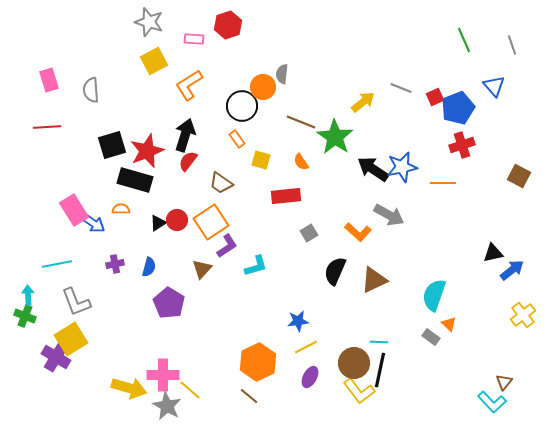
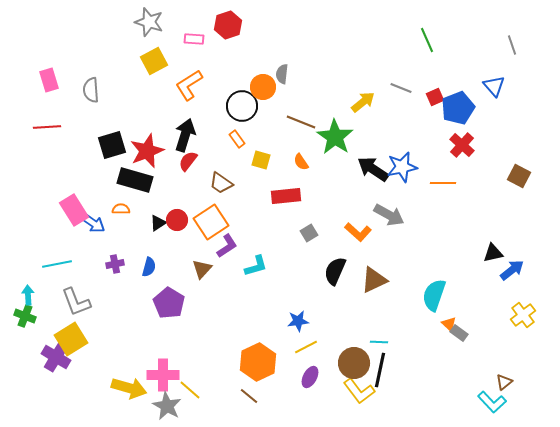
green line at (464, 40): moved 37 px left
red cross at (462, 145): rotated 30 degrees counterclockwise
gray rectangle at (431, 337): moved 28 px right, 4 px up
brown triangle at (504, 382): rotated 12 degrees clockwise
